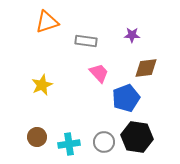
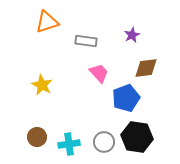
purple star: rotated 28 degrees counterclockwise
yellow star: rotated 20 degrees counterclockwise
